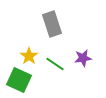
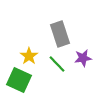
gray rectangle: moved 8 px right, 10 px down
green line: moved 2 px right; rotated 12 degrees clockwise
